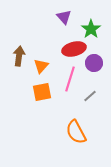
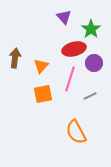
brown arrow: moved 4 px left, 2 px down
orange square: moved 1 px right, 2 px down
gray line: rotated 16 degrees clockwise
